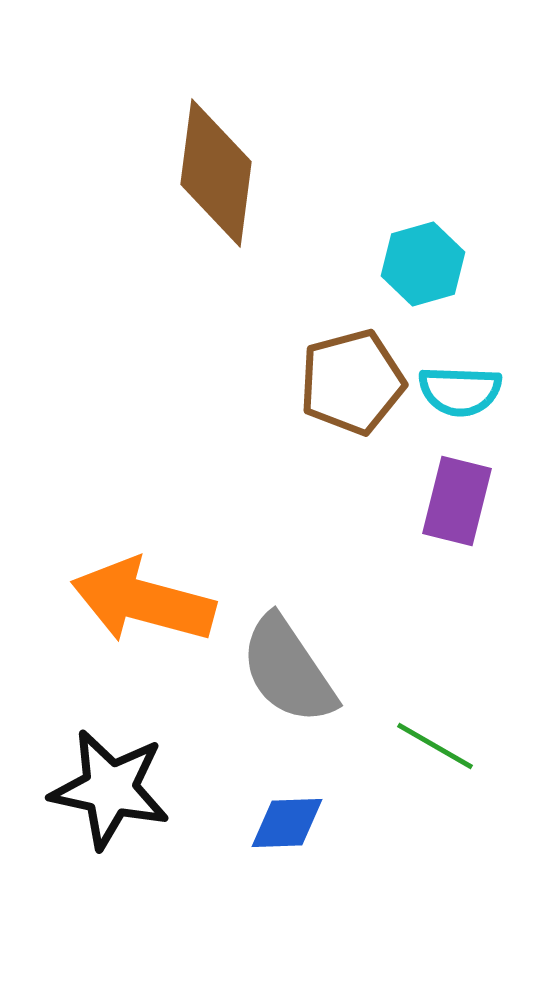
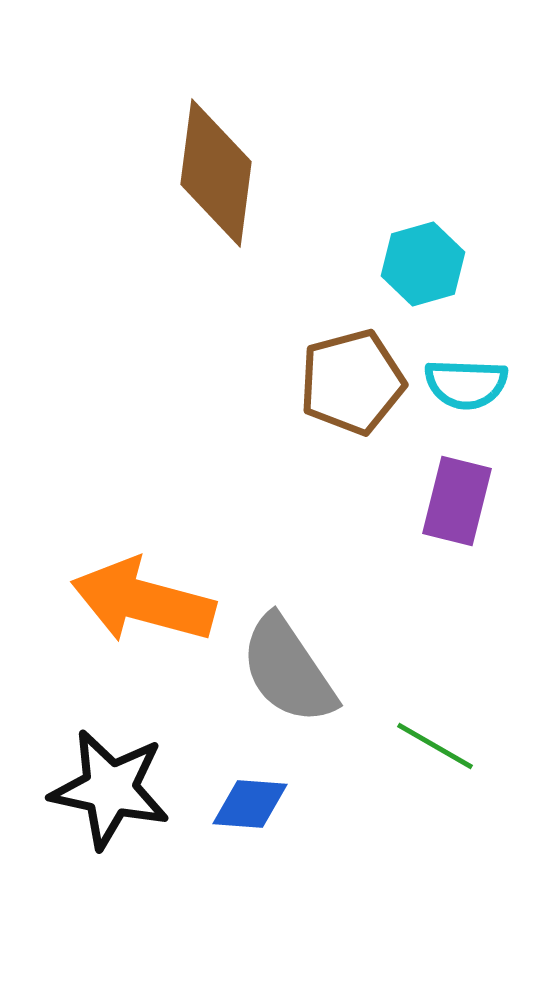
cyan semicircle: moved 6 px right, 7 px up
blue diamond: moved 37 px left, 19 px up; rotated 6 degrees clockwise
